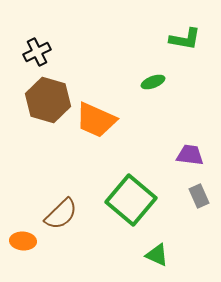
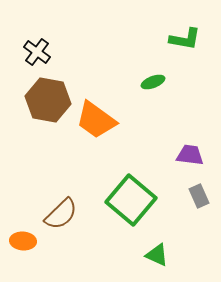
black cross: rotated 28 degrees counterclockwise
brown hexagon: rotated 6 degrees counterclockwise
orange trapezoid: rotated 12 degrees clockwise
